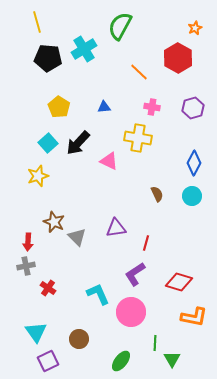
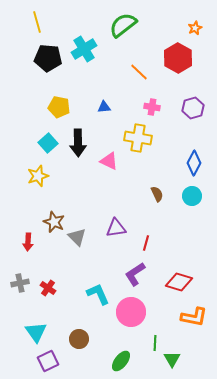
green semicircle: moved 3 px right, 1 px up; rotated 24 degrees clockwise
yellow pentagon: rotated 20 degrees counterclockwise
black arrow: rotated 44 degrees counterclockwise
gray cross: moved 6 px left, 17 px down
